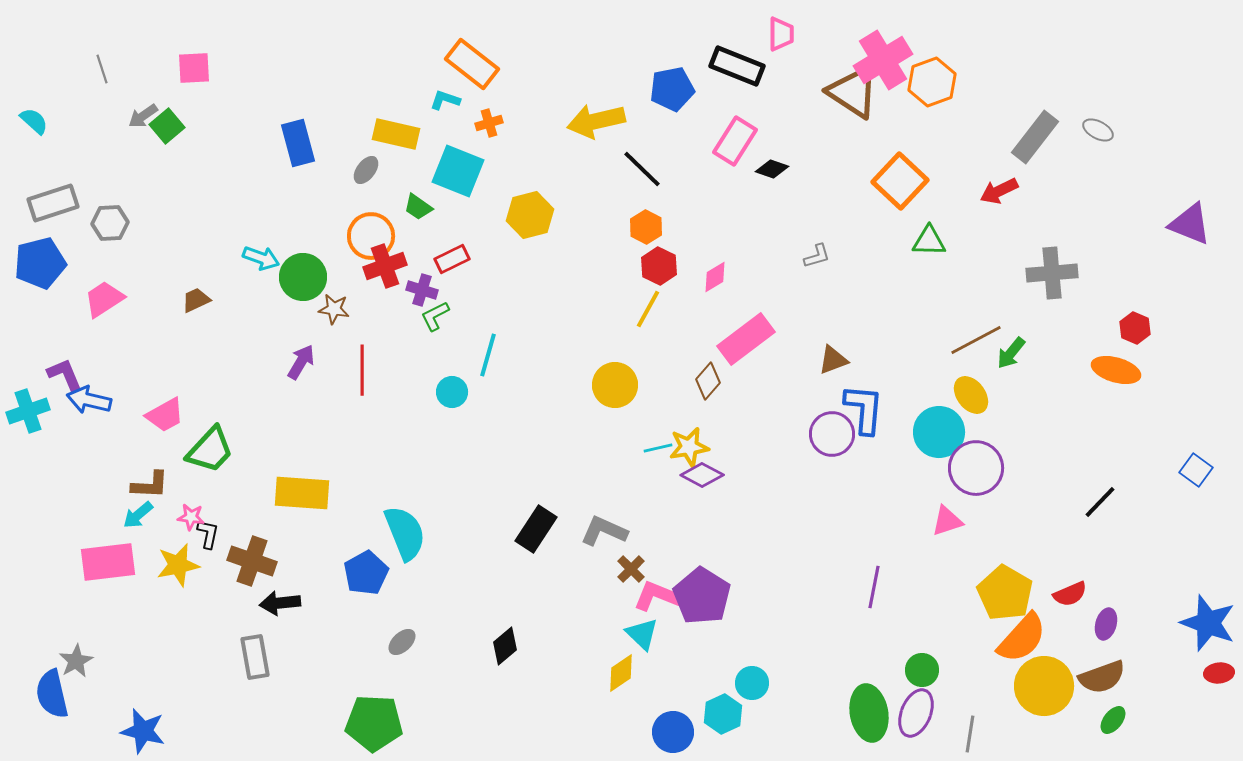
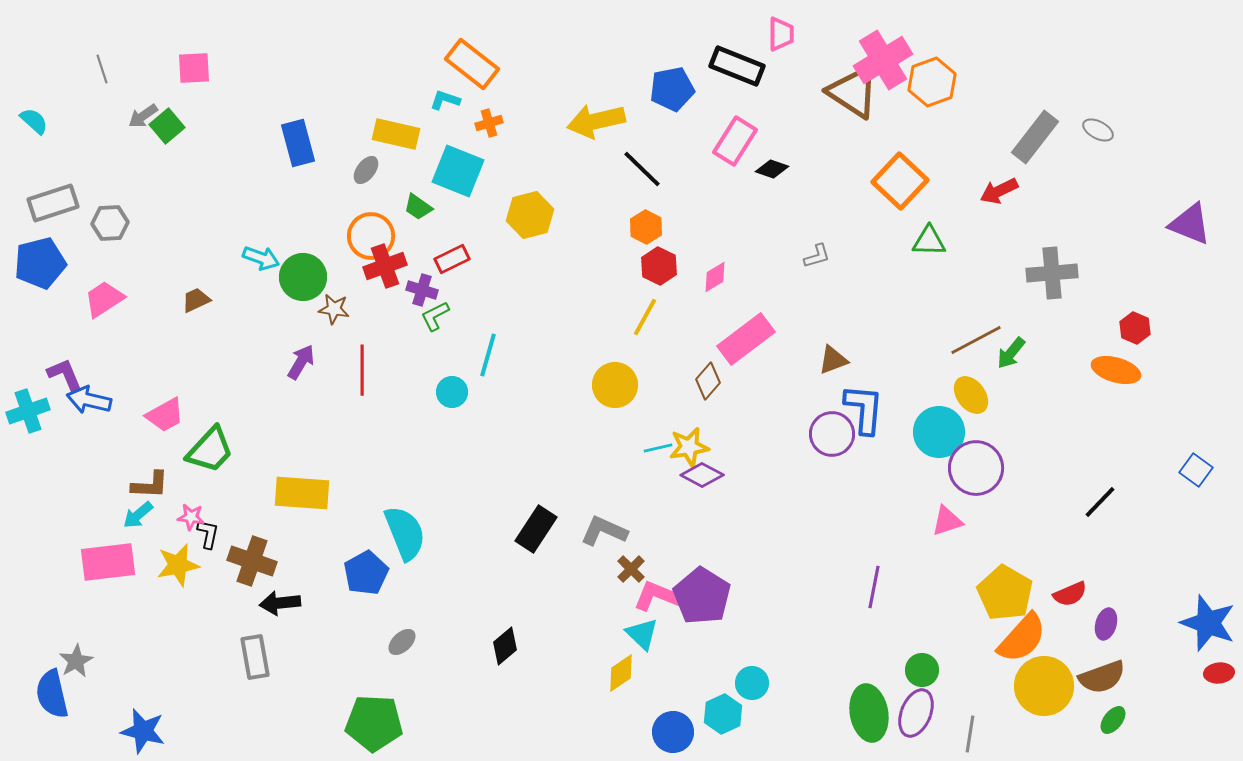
yellow line at (648, 309): moved 3 px left, 8 px down
